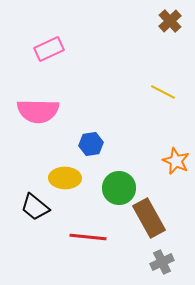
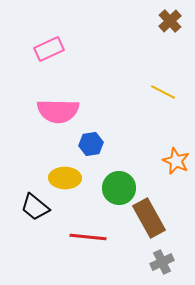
pink semicircle: moved 20 px right
